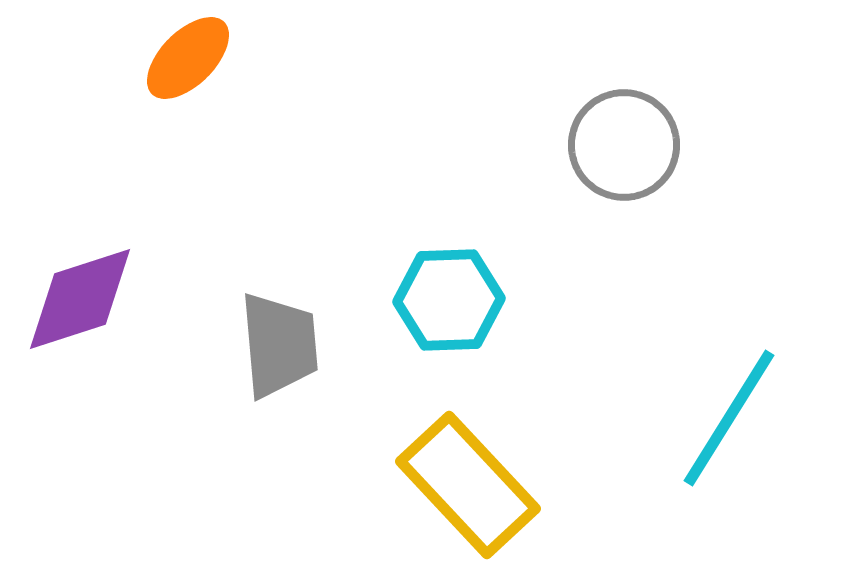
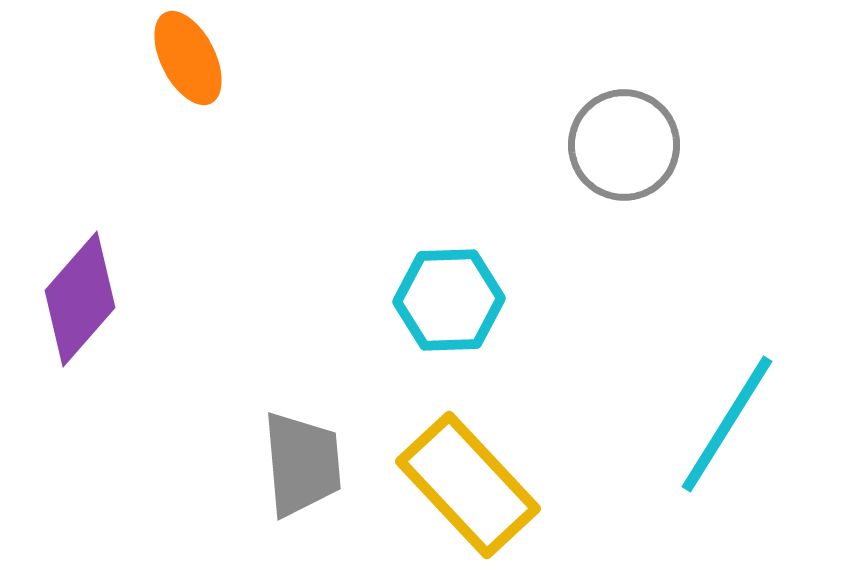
orange ellipse: rotated 72 degrees counterclockwise
purple diamond: rotated 31 degrees counterclockwise
gray trapezoid: moved 23 px right, 119 px down
cyan line: moved 2 px left, 6 px down
